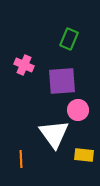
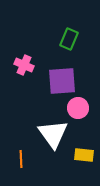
pink circle: moved 2 px up
white triangle: moved 1 px left
